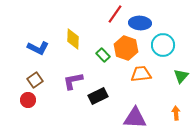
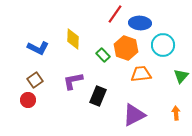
black rectangle: rotated 42 degrees counterclockwise
purple triangle: moved 1 px left, 3 px up; rotated 30 degrees counterclockwise
